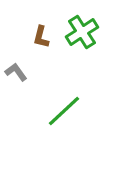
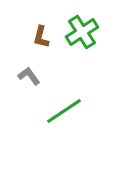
gray L-shape: moved 13 px right, 4 px down
green line: rotated 9 degrees clockwise
